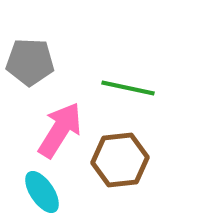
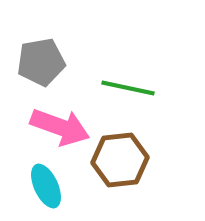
gray pentagon: moved 11 px right; rotated 12 degrees counterclockwise
pink arrow: moved 3 px up; rotated 78 degrees clockwise
cyan ellipse: moved 4 px right, 6 px up; rotated 9 degrees clockwise
